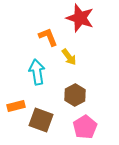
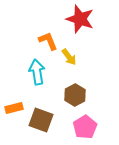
red star: moved 1 px down
orange L-shape: moved 4 px down
orange rectangle: moved 2 px left, 2 px down
